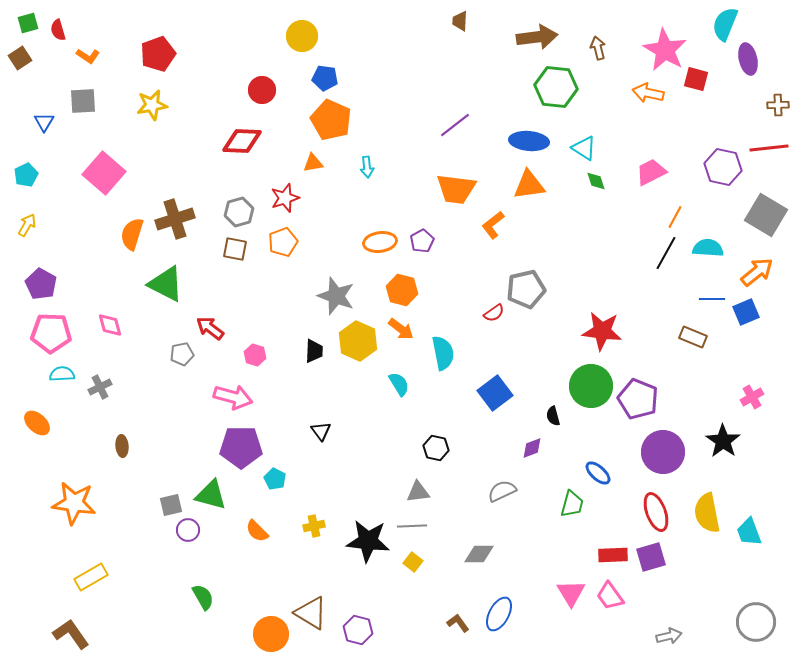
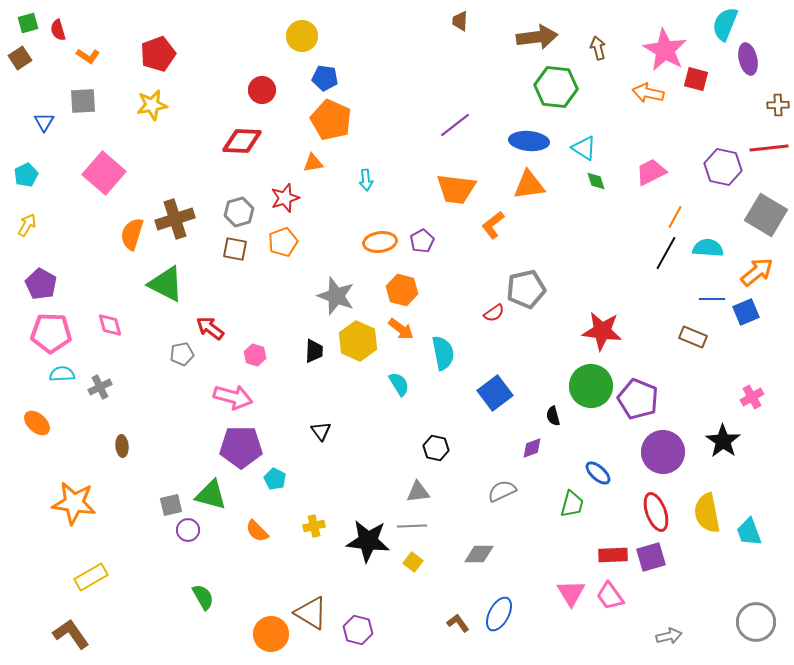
cyan arrow at (367, 167): moved 1 px left, 13 px down
